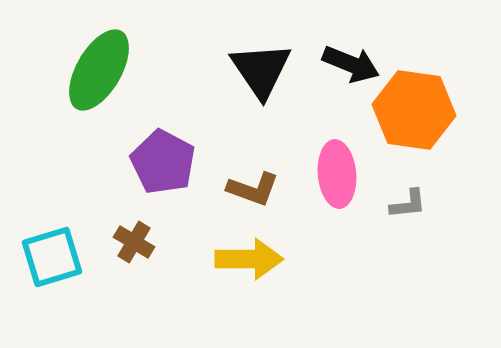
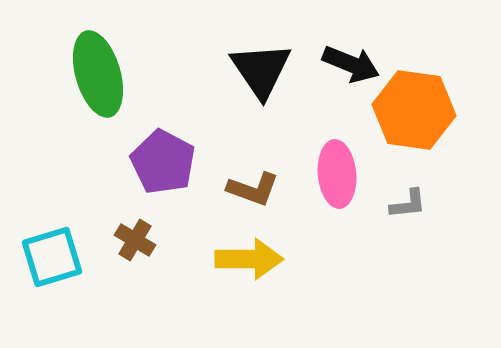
green ellipse: moved 1 px left, 4 px down; rotated 46 degrees counterclockwise
brown cross: moved 1 px right, 2 px up
